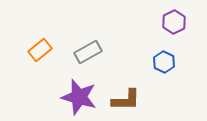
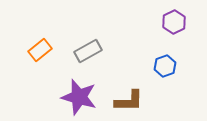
gray rectangle: moved 1 px up
blue hexagon: moved 1 px right, 4 px down; rotated 15 degrees clockwise
brown L-shape: moved 3 px right, 1 px down
